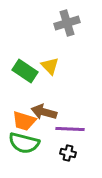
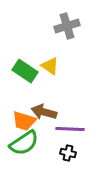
gray cross: moved 3 px down
yellow triangle: rotated 12 degrees counterclockwise
green semicircle: rotated 48 degrees counterclockwise
